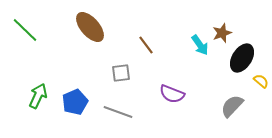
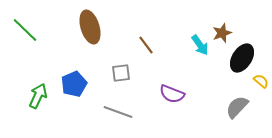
brown ellipse: rotated 24 degrees clockwise
blue pentagon: moved 1 px left, 18 px up
gray semicircle: moved 5 px right, 1 px down
